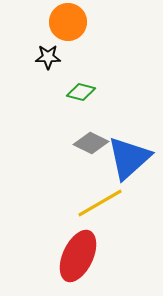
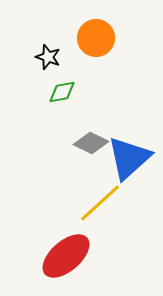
orange circle: moved 28 px right, 16 px down
black star: rotated 20 degrees clockwise
green diamond: moved 19 px left; rotated 24 degrees counterclockwise
yellow line: rotated 12 degrees counterclockwise
red ellipse: moved 12 px left; rotated 24 degrees clockwise
